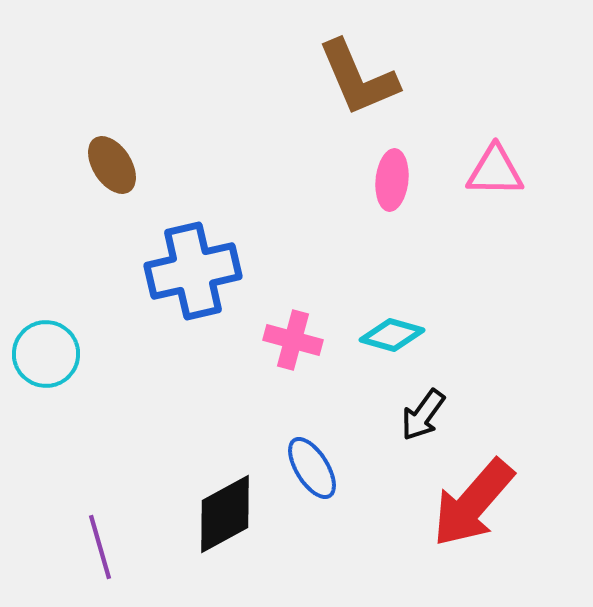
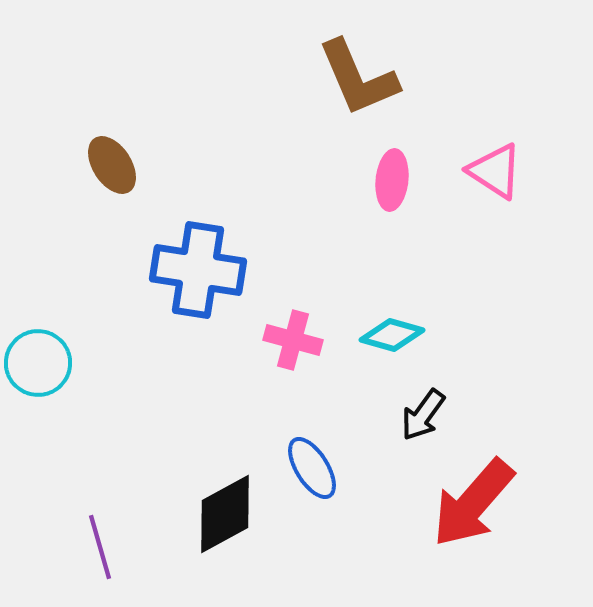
pink triangle: rotated 32 degrees clockwise
blue cross: moved 5 px right, 1 px up; rotated 22 degrees clockwise
cyan circle: moved 8 px left, 9 px down
